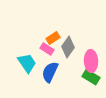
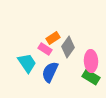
pink rectangle: moved 2 px left
